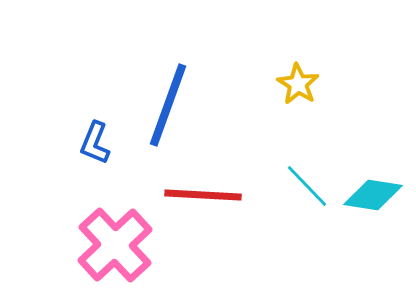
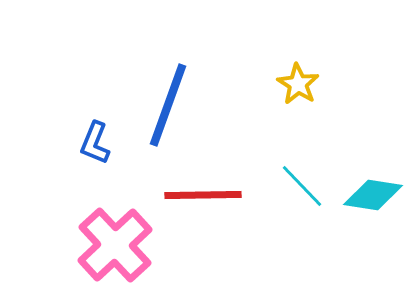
cyan line: moved 5 px left
red line: rotated 4 degrees counterclockwise
